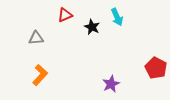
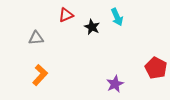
red triangle: moved 1 px right
purple star: moved 4 px right
